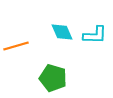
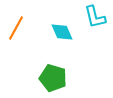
cyan L-shape: moved 18 px up; rotated 75 degrees clockwise
orange line: moved 18 px up; rotated 45 degrees counterclockwise
